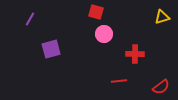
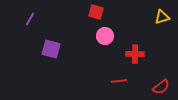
pink circle: moved 1 px right, 2 px down
purple square: rotated 30 degrees clockwise
